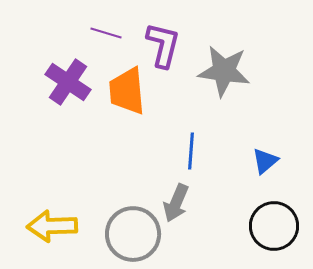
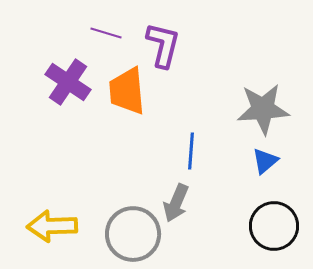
gray star: moved 39 px right, 38 px down; rotated 12 degrees counterclockwise
